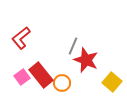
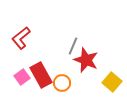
red rectangle: rotated 10 degrees clockwise
